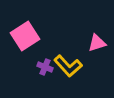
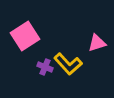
yellow L-shape: moved 2 px up
